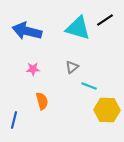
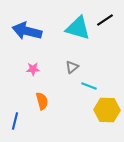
blue line: moved 1 px right, 1 px down
